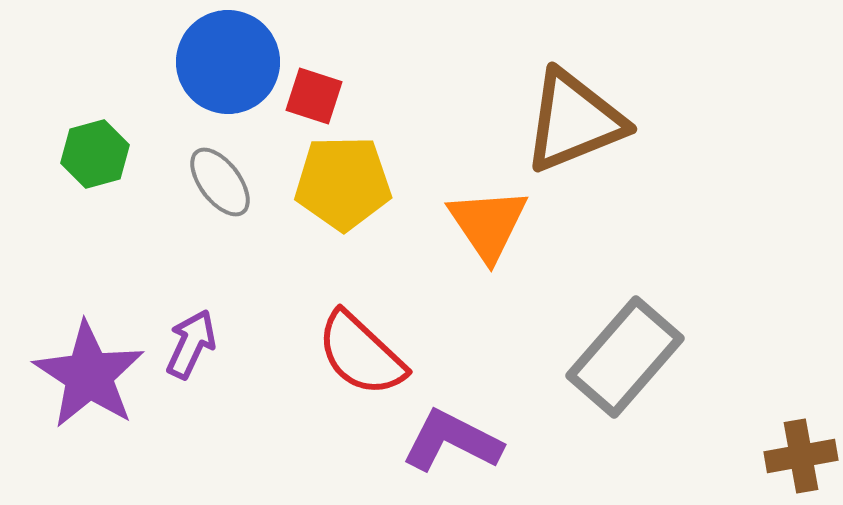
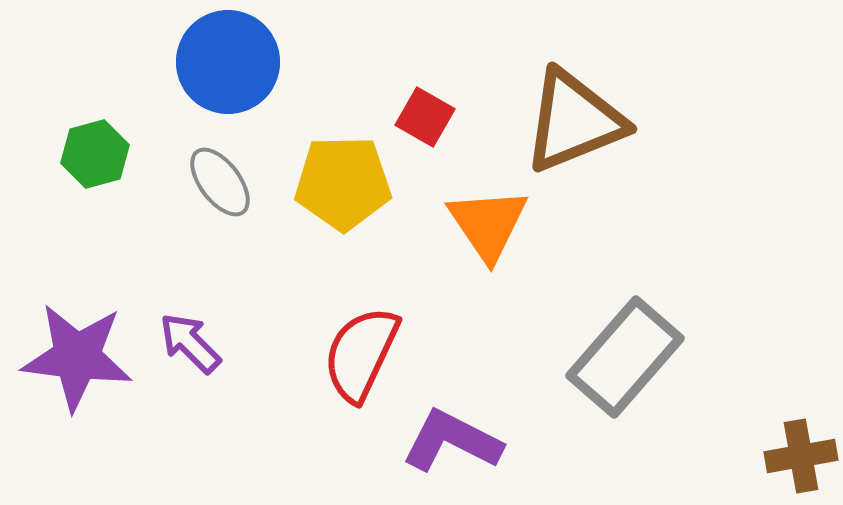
red square: moved 111 px right, 21 px down; rotated 12 degrees clockwise
purple arrow: moved 1 px left, 1 px up; rotated 70 degrees counterclockwise
red semicircle: rotated 72 degrees clockwise
purple star: moved 12 px left, 18 px up; rotated 26 degrees counterclockwise
